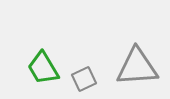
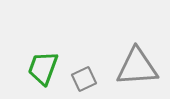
green trapezoid: rotated 51 degrees clockwise
